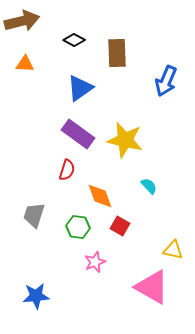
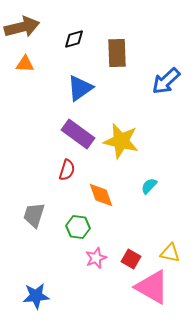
brown arrow: moved 6 px down
black diamond: moved 1 px up; rotated 45 degrees counterclockwise
blue arrow: rotated 24 degrees clockwise
yellow star: moved 4 px left, 1 px down
cyan semicircle: rotated 96 degrees counterclockwise
orange diamond: moved 1 px right, 1 px up
red square: moved 11 px right, 33 px down
yellow triangle: moved 3 px left, 3 px down
pink star: moved 1 px right, 4 px up
